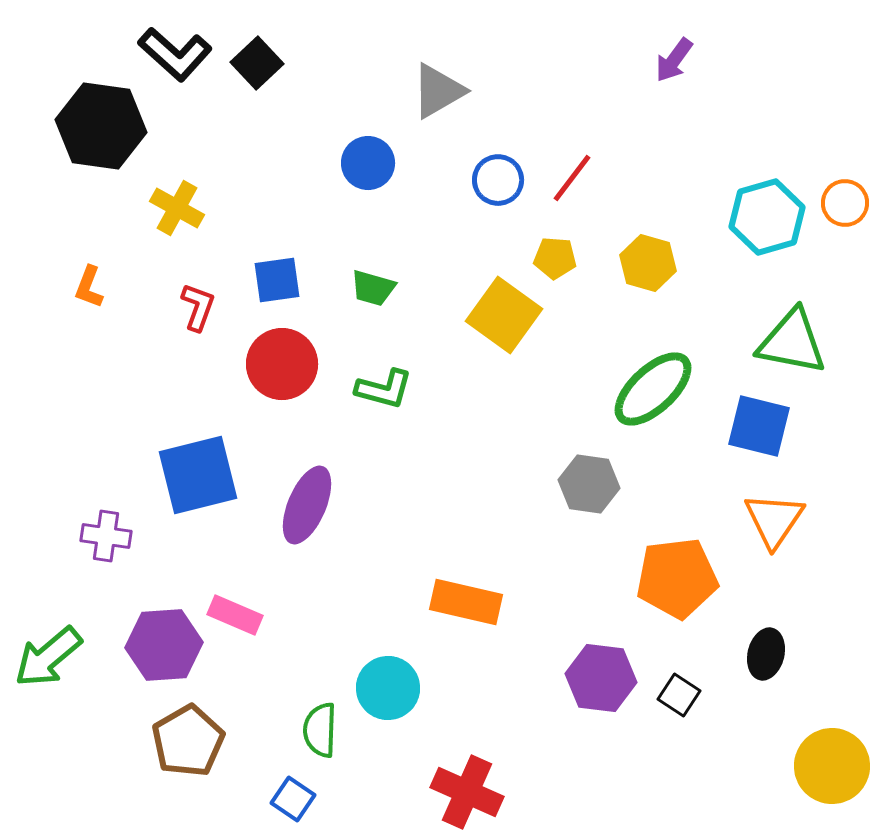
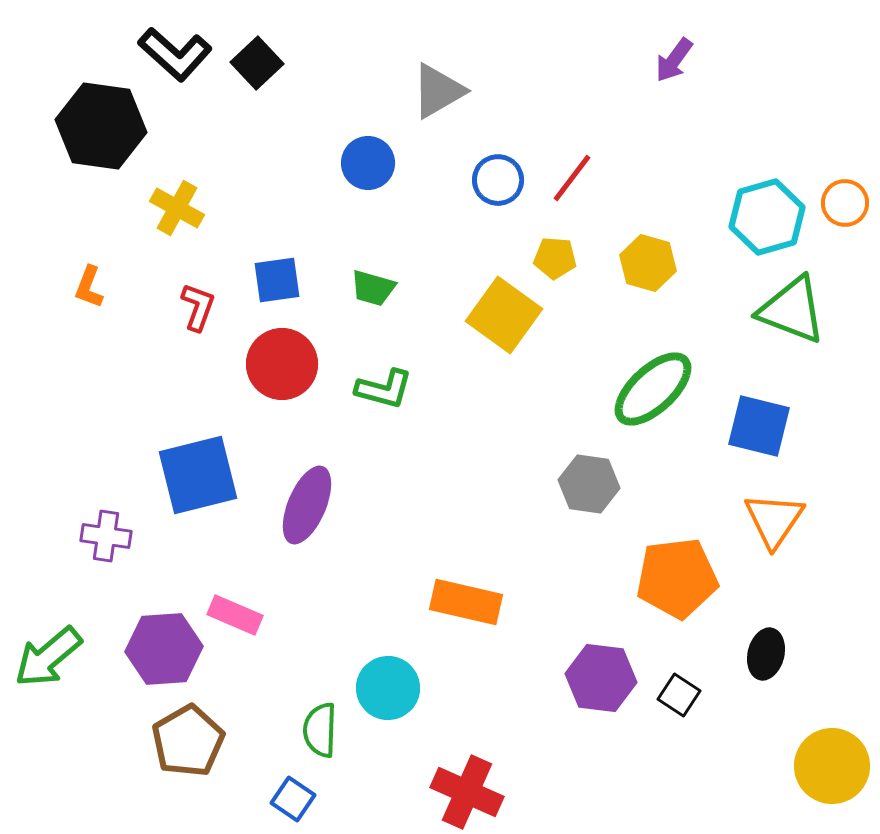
green triangle at (792, 342): moved 32 px up; rotated 10 degrees clockwise
purple hexagon at (164, 645): moved 4 px down
